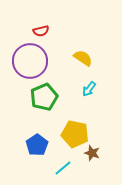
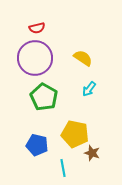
red semicircle: moved 4 px left, 3 px up
purple circle: moved 5 px right, 3 px up
green pentagon: rotated 20 degrees counterclockwise
blue pentagon: rotated 25 degrees counterclockwise
cyan line: rotated 60 degrees counterclockwise
